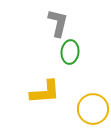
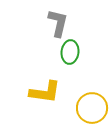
yellow L-shape: rotated 12 degrees clockwise
yellow circle: moved 1 px left, 1 px up
